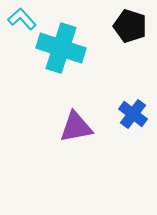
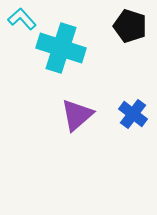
purple triangle: moved 1 px right, 12 px up; rotated 30 degrees counterclockwise
